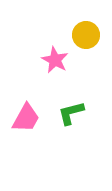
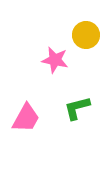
pink star: rotated 16 degrees counterclockwise
green L-shape: moved 6 px right, 5 px up
